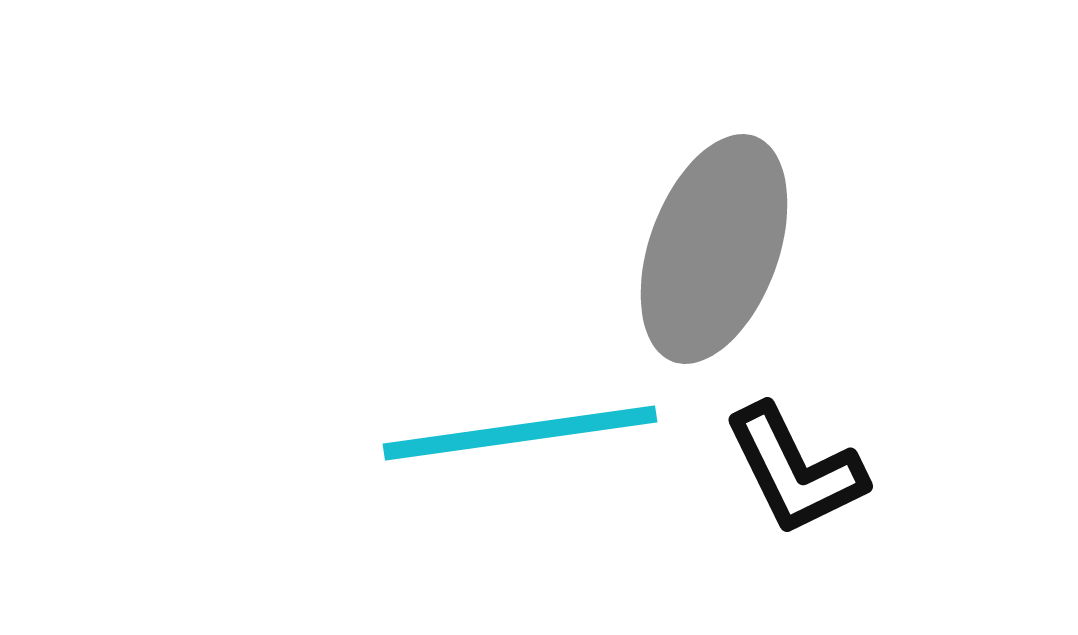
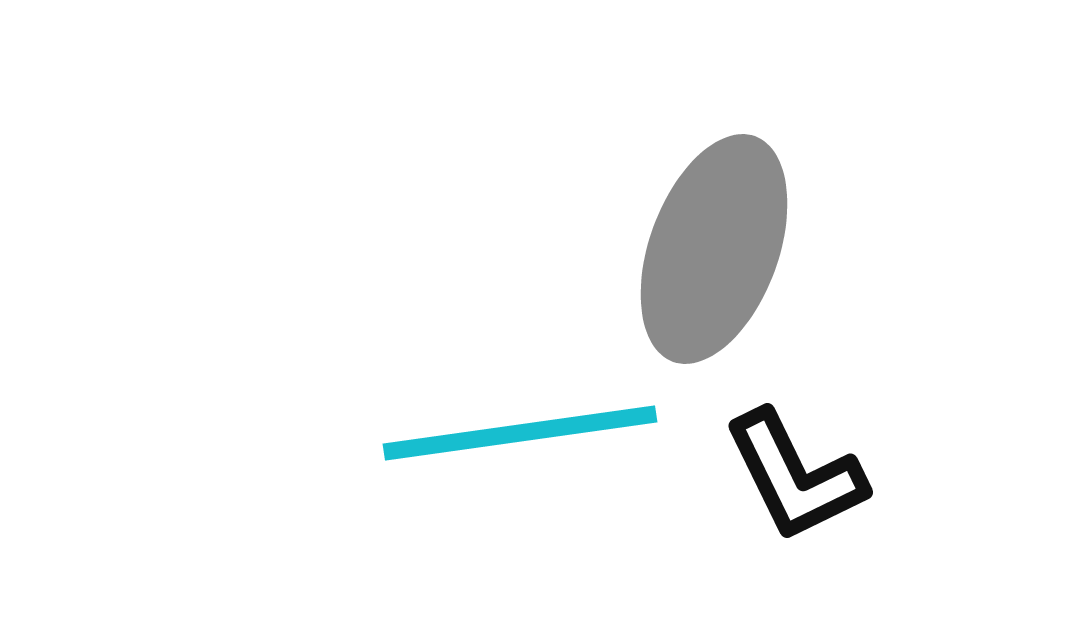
black L-shape: moved 6 px down
